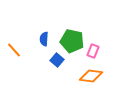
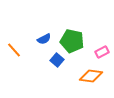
blue semicircle: rotated 120 degrees counterclockwise
pink rectangle: moved 9 px right, 1 px down; rotated 40 degrees clockwise
